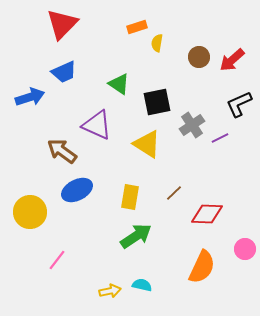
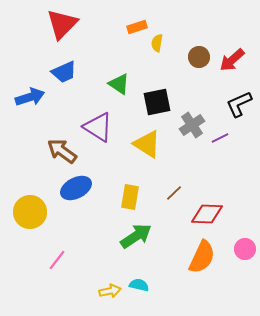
purple triangle: moved 1 px right, 2 px down; rotated 8 degrees clockwise
blue ellipse: moved 1 px left, 2 px up
orange semicircle: moved 10 px up
cyan semicircle: moved 3 px left
